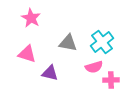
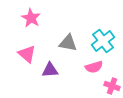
cyan cross: moved 1 px right, 1 px up
pink triangle: rotated 24 degrees clockwise
purple triangle: moved 3 px up; rotated 18 degrees counterclockwise
pink cross: moved 1 px right, 6 px down; rotated 21 degrees clockwise
